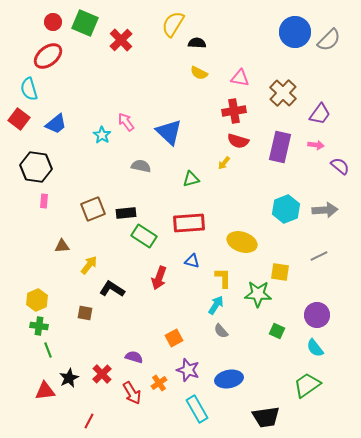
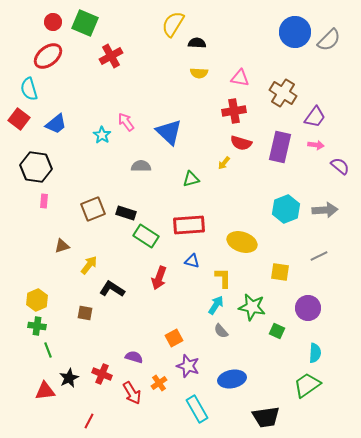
red cross at (121, 40): moved 10 px left, 16 px down; rotated 15 degrees clockwise
yellow semicircle at (199, 73): rotated 24 degrees counterclockwise
brown cross at (283, 93): rotated 12 degrees counterclockwise
purple trapezoid at (320, 114): moved 5 px left, 3 px down
red semicircle at (238, 141): moved 3 px right, 2 px down
gray semicircle at (141, 166): rotated 12 degrees counterclockwise
black rectangle at (126, 213): rotated 24 degrees clockwise
red rectangle at (189, 223): moved 2 px down
green rectangle at (144, 236): moved 2 px right
brown triangle at (62, 246): rotated 14 degrees counterclockwise
green star at (258, 294): moved 6 px left, 13 px down; rotated 8 degrees clockwise
purple circle at (317, 315): moved 9 px left, 7 px up
green cross at (39, 326): moved 2 px left
cyan semicircle at (315, 348): moved 5 px down; rotated 138 degrees counterclockwise
purple star at (188, 370): moved 4 px up
red cross at (102, 374): rotated 24 degrees counterclockwise
blue ellipse at (229, 379): moved 3 px right
